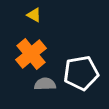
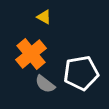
yellow triangle: moved 10 px right, 2 px down
gray semicircle: rotated 140 degrees counterclockwise
